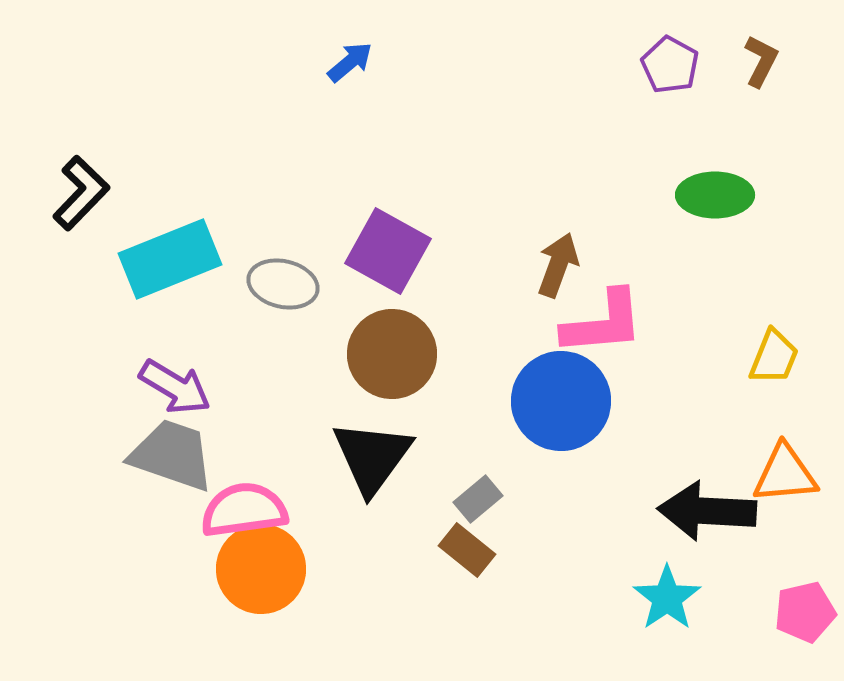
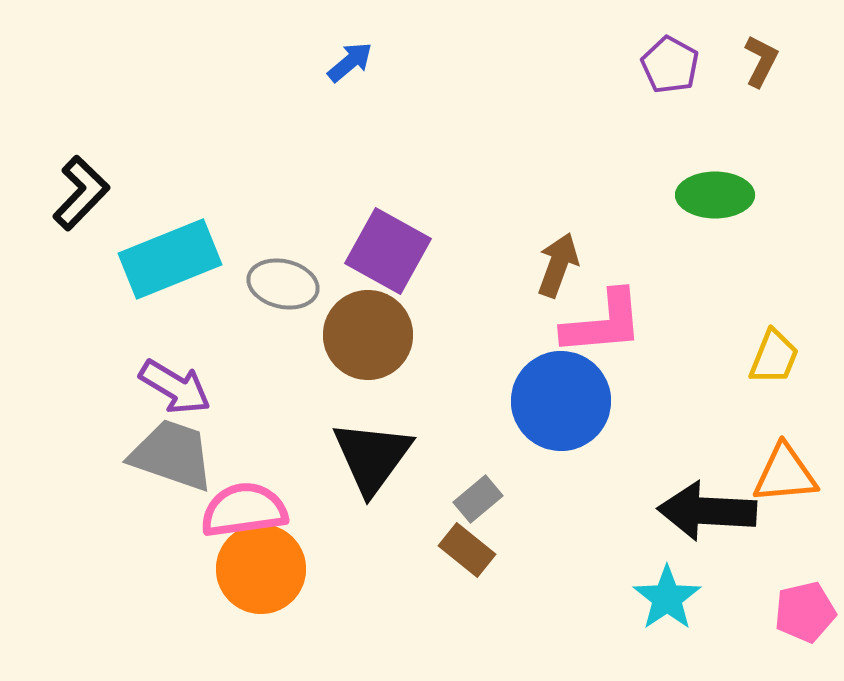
brown circle: moved 24 px left, 19 px up
